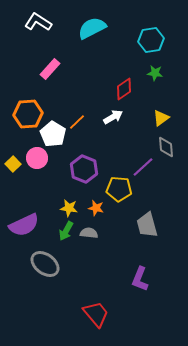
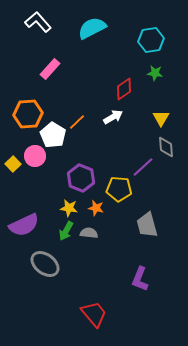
white L-shape: rotated 16 degrees clockwise
yellow triangle: rotated 24 degrees counterclockwise
white pentagon: moved 1 px down
pink circle: moved 2 px left, 2 px up
purple hexagon: moved 3 px left, 9 px down
red trapezoid: moved 2 px left
